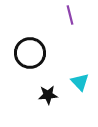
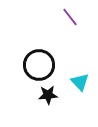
purple line: moved 2 px down; rotated 24 degrees counterclockwise
black circle: moved 9 px right, 12 px down
